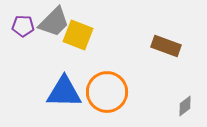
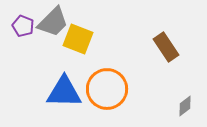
gray trapezoid: moved 1 px left
purple pentagon: rotated 20 degrees clockwise
yellow square: moved 4 px down
brown rectangle: moved 1 px down; rotated 36 degrees clockwise
orange circle: moved 3 px up
